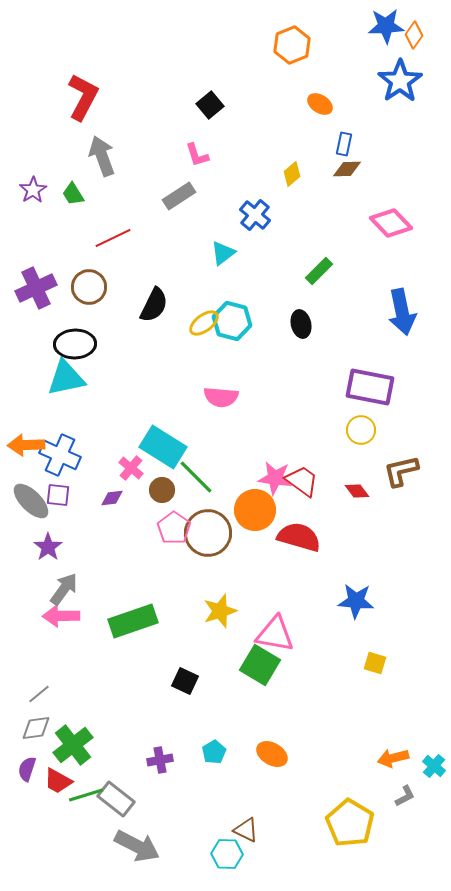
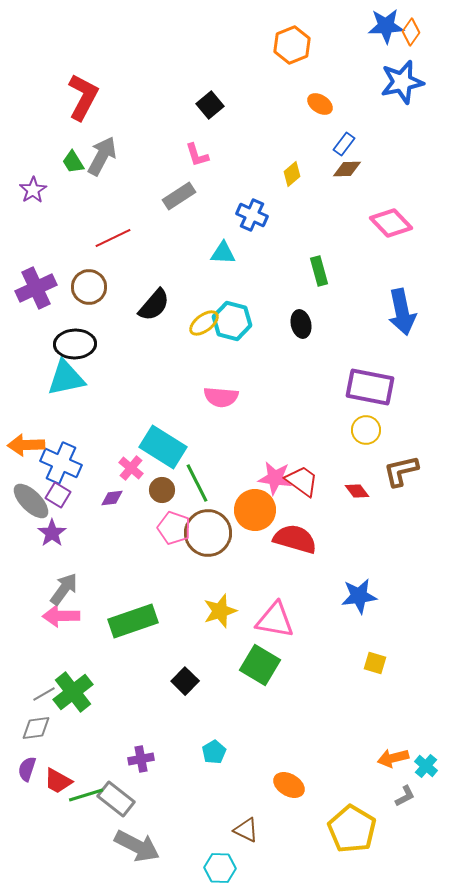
orange diamond at (414, 35): moved 3 px left, 3 px up
blue star at (400, 81): moved 2 px right, 1 px down; rotated 21 degrees clockwise
blue rectangle at (344, 144): rotated 25 degrees clockwise
gray arrow at (102, 156): rotated 48 degrees clockwise
green trapezoid at (73, 194): moved 32 px up
blue cross at (255, 215): moved 3 px left; rotated 16 degrees counterclockwise
cyan triangle at (223, 253): rotated 40 degrees clockwise
green rectangle at (319, 271): rotated 60 degrees counterclockwise
black semicircle at (154, 305): rotated 15 degrees clockwise
yellow circle at (361, 430): moved 5 px right
blue cross at (60, 455): moved 1 px right, 8 px down
green line at (196, 477): moved 1 px right, 6 px down; rotated 18 degrees clockwise
purple square at (58, 495): rotated 25 degrees clockwise
pink pentagon at (174, 528): rotated 16 degrees counterclockwise
red semicircle at (299, 537): moved 4 px left, 2 px down
purple star at (48, 547): moved 4 px right, 14 px up
blue star at (356, 601): moved 3 px right, 5 px up; rotated 12 degrees counterclockwise
pink triangle at (275, 634): moved 14 px up
black square at (185, 681): rotated 20 degrees clockwise
gray line at (39, 694): moved 5 px right; rotated 10 degrees clockwise
green cross at (73, 745): moved 53 px up
orange ellipse at (272, 754): moved 17 px right, 31 px down
purple cross at (160, 760): moved 19 px left, 1 px up
cyan cross at (434, 766): moved 8 px left
yellow pentagon at (350, 823): moved 2 px right, 6 px down
cyan hexagon at (227, 854): moved 7 px left, 14 px down
